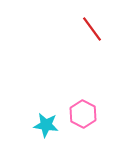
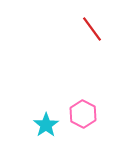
cyan star: rotated 30 degrees clockwise
